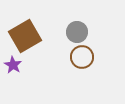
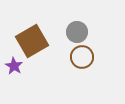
brown square: moved 7 px right, 5 px down
purple star: moved 1 px right, 1 px down
